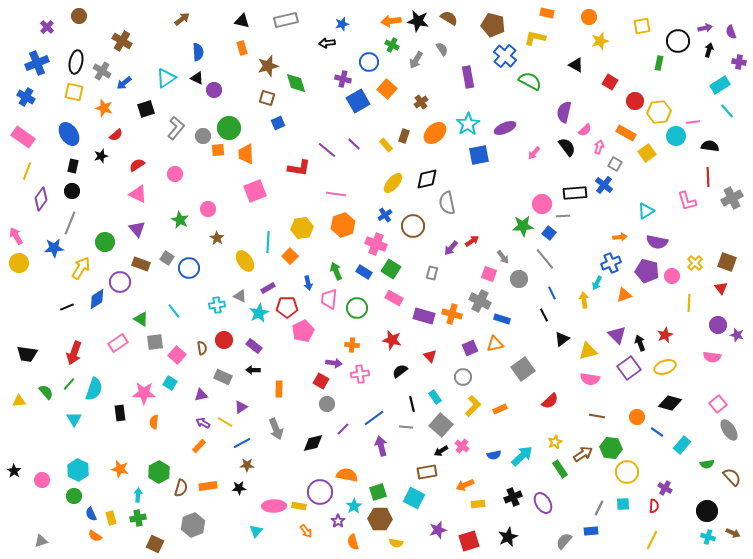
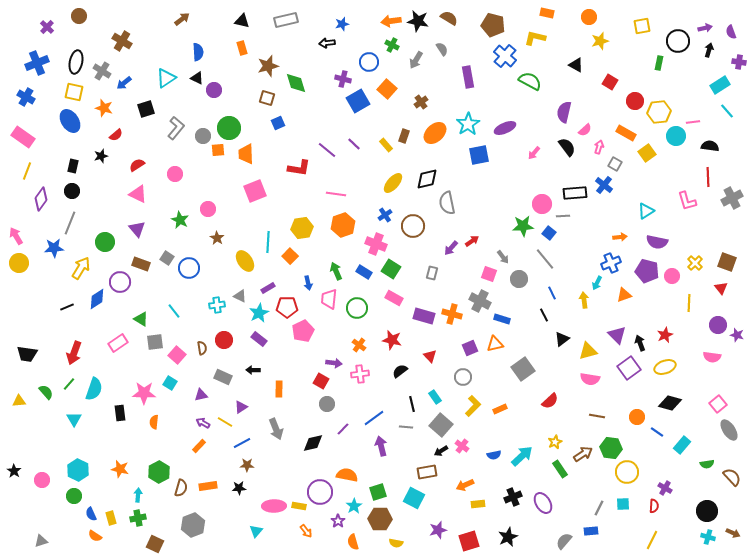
blue ellipse at (69, 134): moved 1 px right, 13 px up
orange cross at (352, 345): moved 7 px right; rotated 32 degrees clockwise
purple rectangle at (254, 346): moved 5 px right, 7 px up
